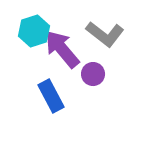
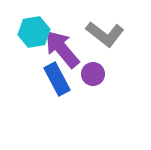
cyan hexagon: moved 1 px down; rotated 8 degrees clockwise
blue rectangle: moved 6 px right, 17 px up
